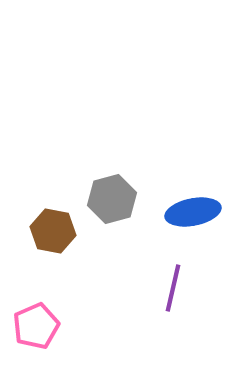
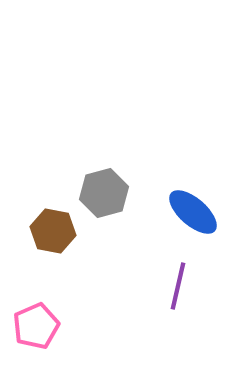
gray hexagon: moved 8 px left, 6 px up
blue ellipse: rotated 52 degrees clockwise
purple line: moved 5 px right, 2 px up
